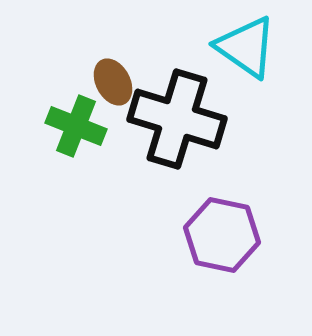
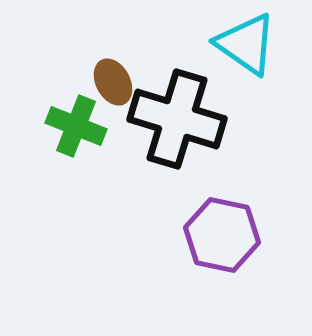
cyan triangle: moved 3 px up
